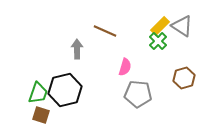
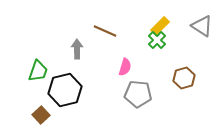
gray triangle: moved 20 px right
green cross: moved 1 px left, 1 px up
green trapezoid: moved 22 px up
brown square: rotated 30 degrees clockwise
